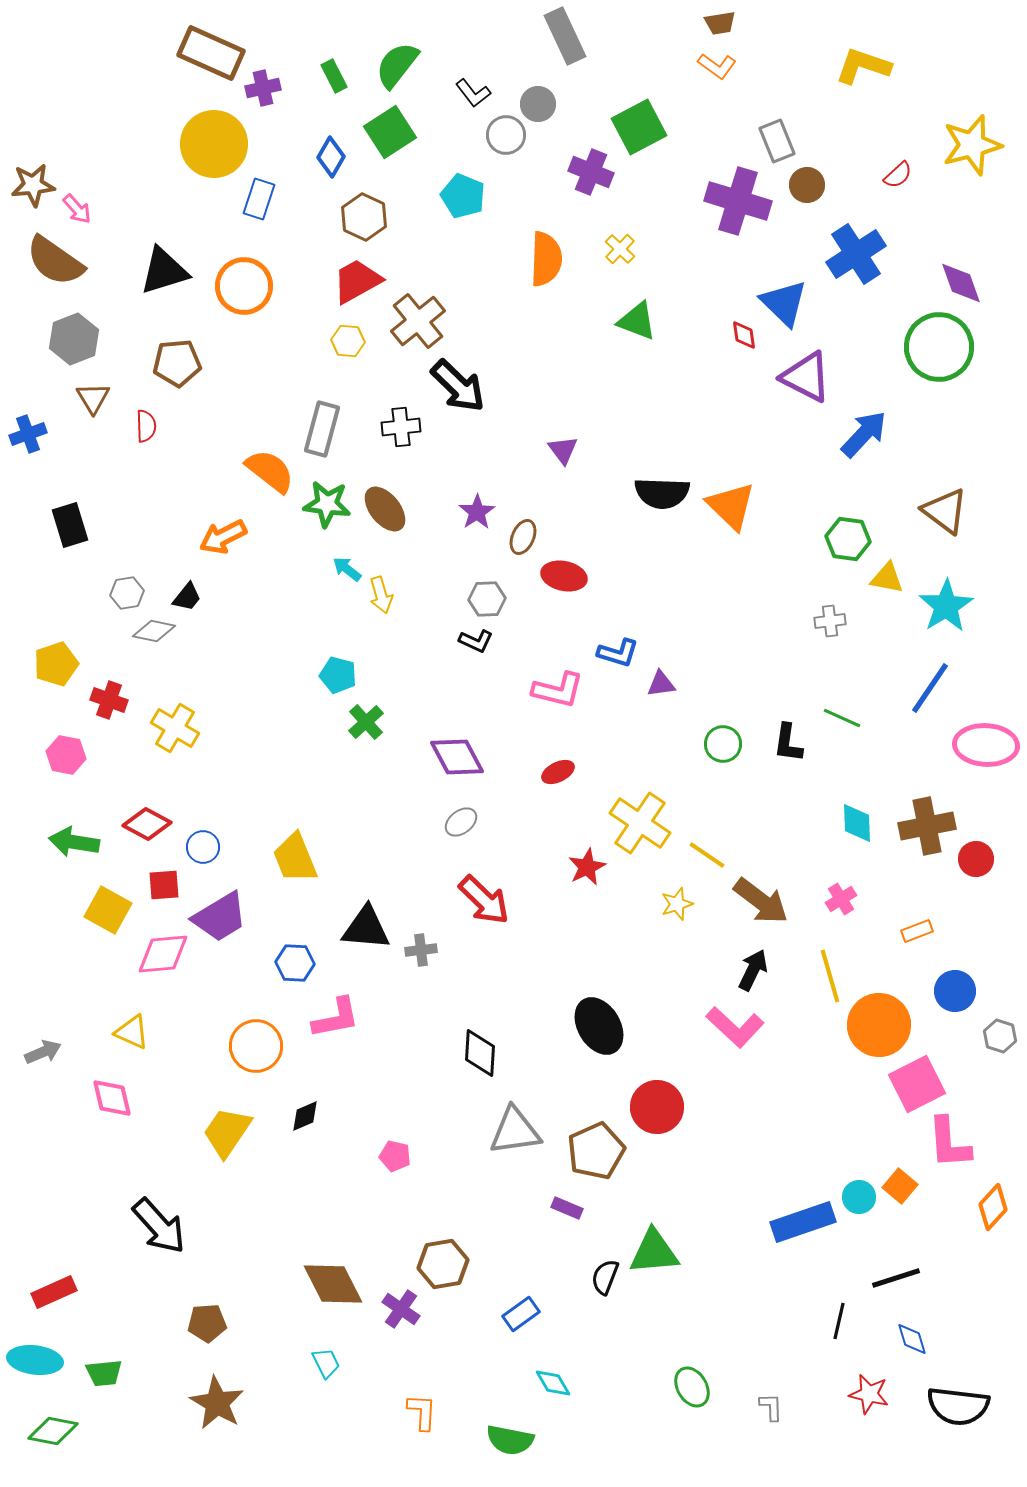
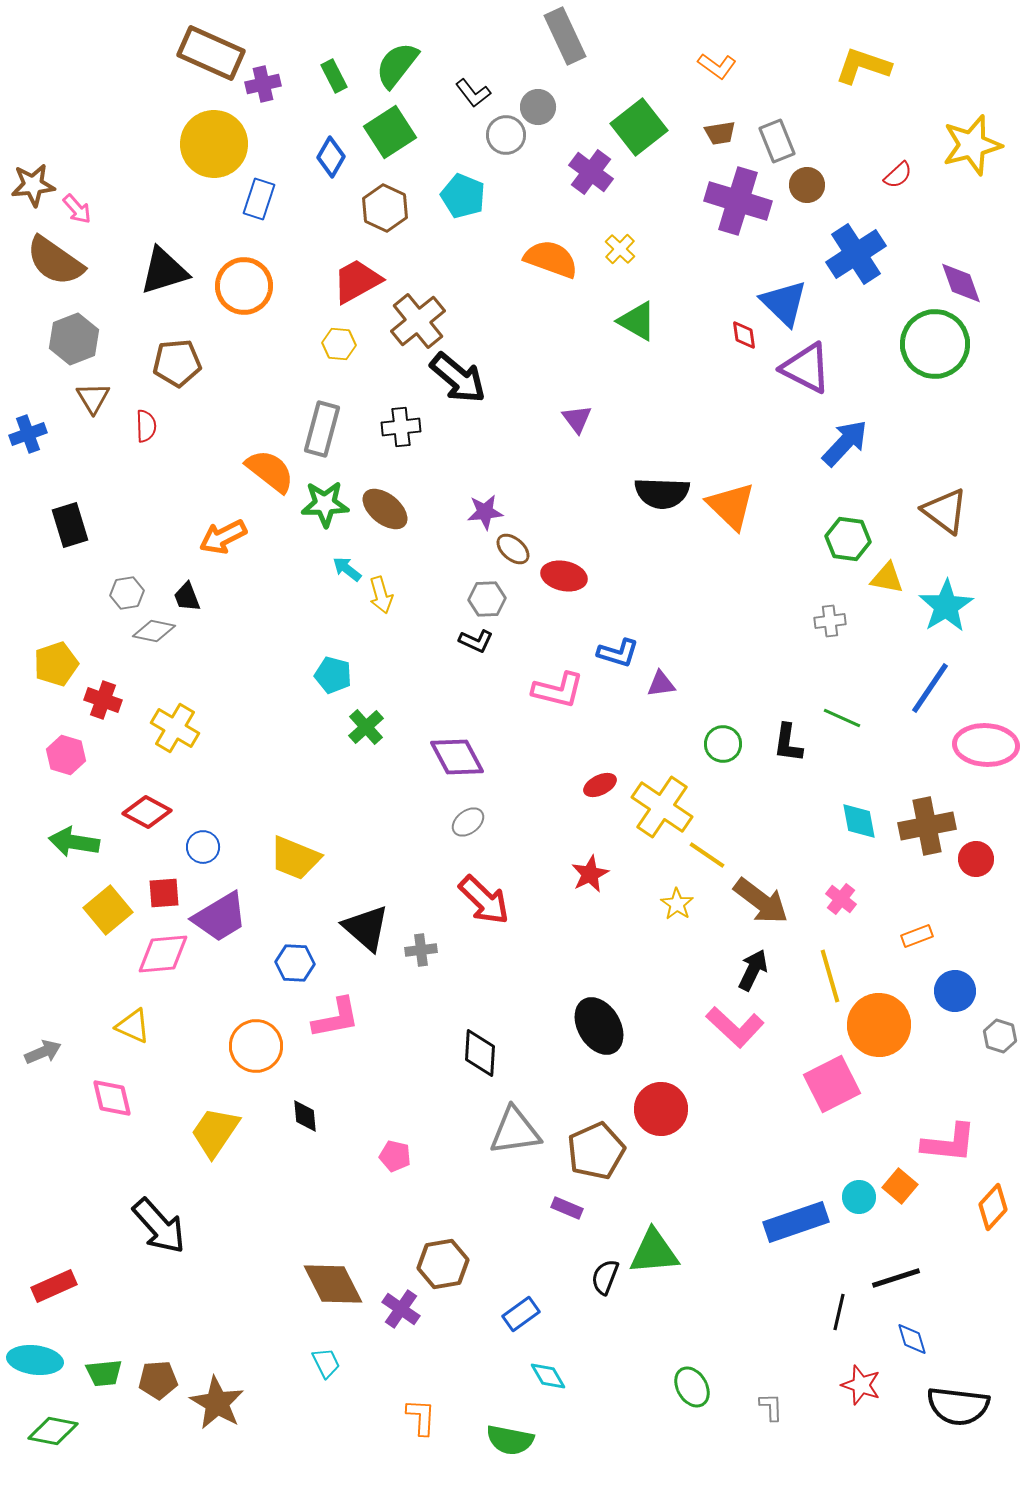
brown trapezoid at (720, 23): moved 110 px down
purple cross at (263, 88): moved 4 px up
gray circle at (538, 104): moved 3 px down
green square at (639, 127): rotated 10 degrees counterclockwise
purple cross at (591, 172): rotated 15 degrees clockwise
brown hexagon at (364, 217): moved 21 px right, 9 px up
orange semicircle at (546, 259): moved 5 px right; rotated 72 degrees counterclockwise
green triangle at (637, 321): rotated 9 degrees clockwise
yellow hexagon at (348, 341): moved 9 px left, 3 px down
green circle at (939, 347): moved 4 px left, 3 px up
purple triangle at (806, 377): moved 9 px up
black arrow at (458, 386): moved 8 px up; rotated 4 degrees counterclockwise
blue arrow at (864, 434): moved 19 px left, 9 px down
purple triangle at (563, 450): moved 14 px right, 31 px up
green star at (327, 504): moved 2 px left; rotated 9 degrees counterclockwise
brown ellipse at (385, 509): rotated 12 degrees counterclockwise
purple star at (477, 512): moved 8 px right; rotated 27 degrees clockwise
brown ellipse at (523, 537): moved 10 px left, 12 px down; rotated 72 degrees counterclockwise
black trapezoid at (187, 597): rotated 120 degrees clockwise
cyan pentagon at (338, 675): moved 5 px left
red cross at (109, 700): moved 6 px left
green cross at (366, 722): moved 5 px down
pink hexagon at (66, 755): rotated 6 degrees clockwise
red ellipse at (558, 772): moved 42 px right, 13 px down
gray ellipse at (461, 822): moved 7 px right
yellow cross at (640, 823): moved 22 px right, 16 px up
cyan diamond at (857, 823): moved 2 px right, 2 px up; rotated 9 degrees counterclockwise
red diamond at (147, 824): moved 12 px up
yellow trapezoid at (295, 858): rotated 46 degrees counterclockwise
red star at (587, 867): moved 3 px right, 7 px down
red square at (164, 885): moved 8 px down
pink cross at (841, 899): rotated 20 degrees counterclockwise
yellow star at (677, 904): rotated 20 degrees counterclockwise
yellow square at (108, 910): rotated 21 degrees clockwise
black triangle at (366, 928): rotated 36 degrees clockwise
orange rectangle at (917, 931): moved 5 px down
yellow triangle at (132, 1032): moved 1 px right, 6 px up
pink square at (917, 1084): moved 85 px left
red circle at (657, 1107): moved 4 px right, 2 px down
black diamond at (305, 1116): rotated 72 degrees counterclockwise
yellow trapezoid at (227, 1132): moved 12 px left
pink L-shape at (949, 1143): rotated 80 degrees counterclockwise
blue rectangle at (803, 1222): moved 7 px left
red rectangle at (54, 1292): moved 6 px up
black line at (839, 1321): moved 9 px up
brown pentagon at (207, 1323): moved 49 px left, 57 px down
cyan diamond at (553, 1383): moved 5 px left, 7 px up
red star at (869, 1394): moved 8 px left, 9 px up; rotated 6 degrees clockwise
orange L-shape at (422, 1412): moved 1 px left, 5 px down
